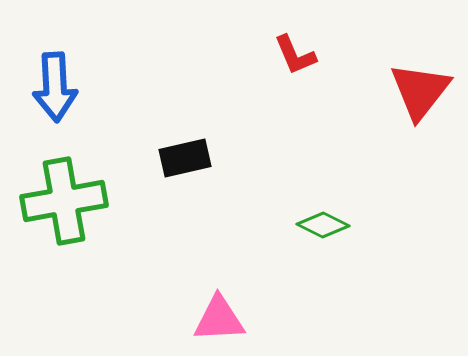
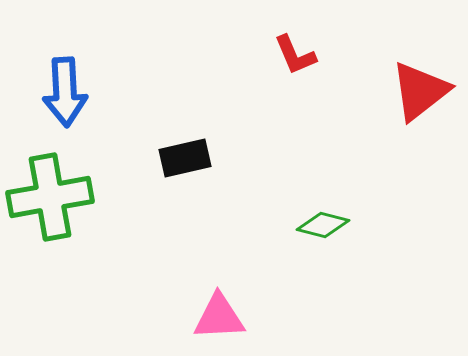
blue arrow: moved 10 px right, 5 px down
red triangle: rotated 14 degrees clockwise
green cross: moved 14 px left, 4 px up
green diamond: rotated 12 degrees counterclockwise
pink triangle: moved 2 px up
